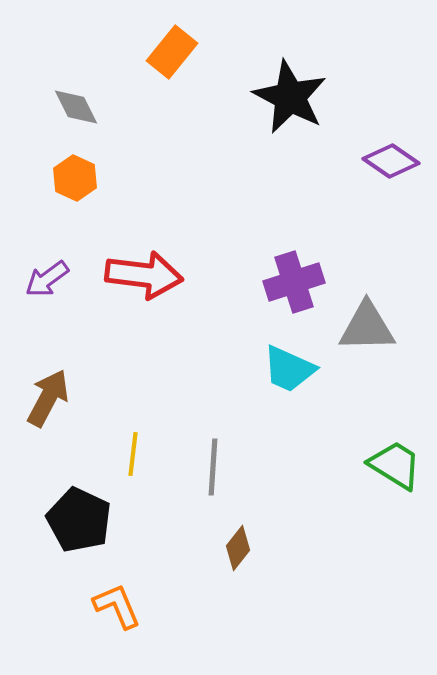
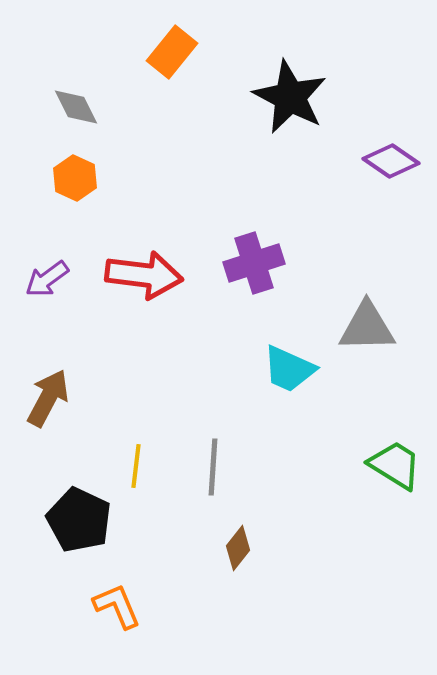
purple cross: moved 40 px left, 19 px up
yellow line: moved 3 px right, 12 px down
